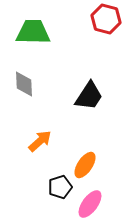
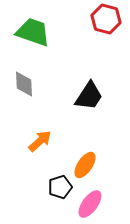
green trapezoid: rotated 18 degrees clockwise
